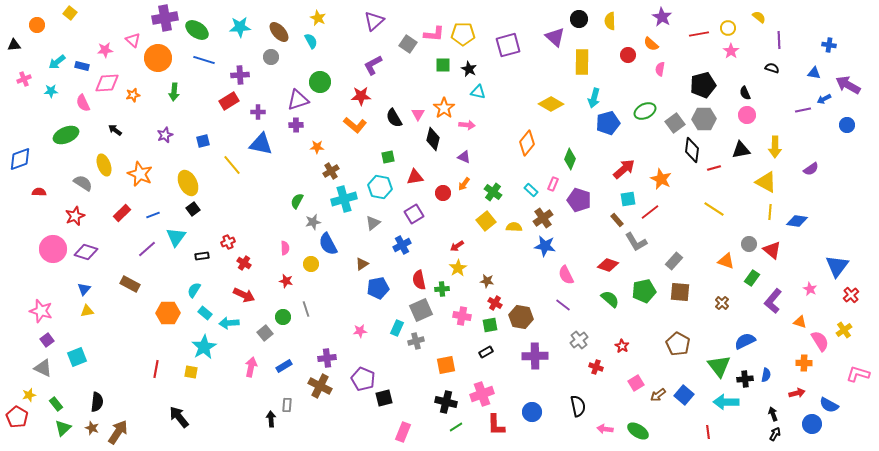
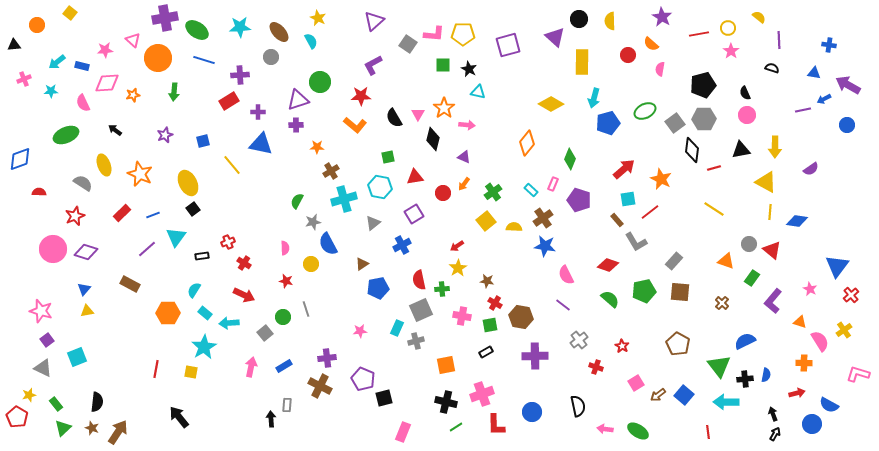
green cross at (493, 192): rotated 18 degrees clockwise
